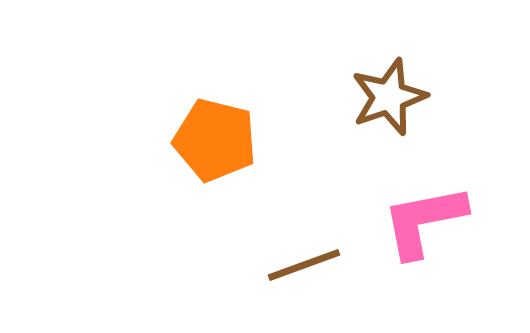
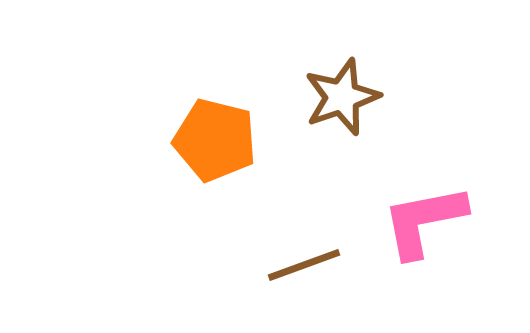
brown star: moved 47 px left
